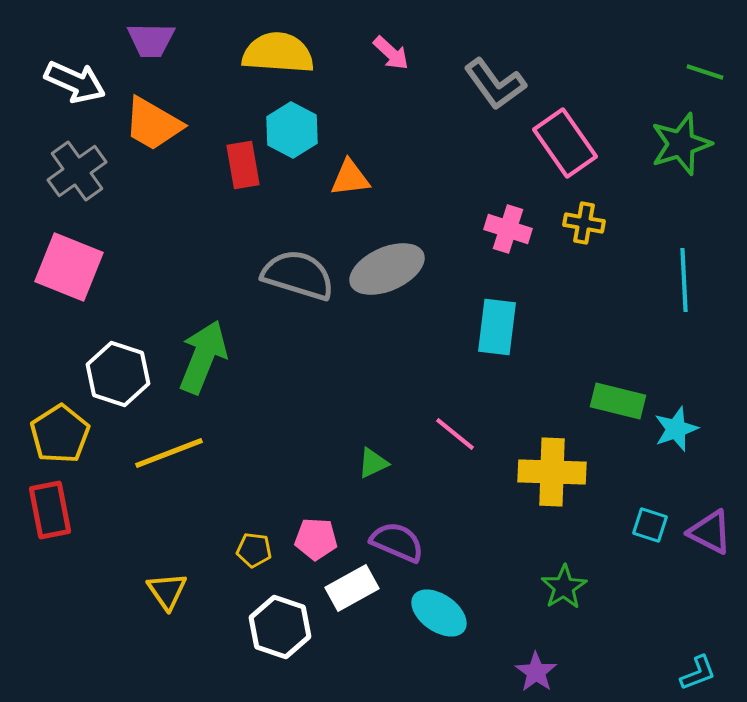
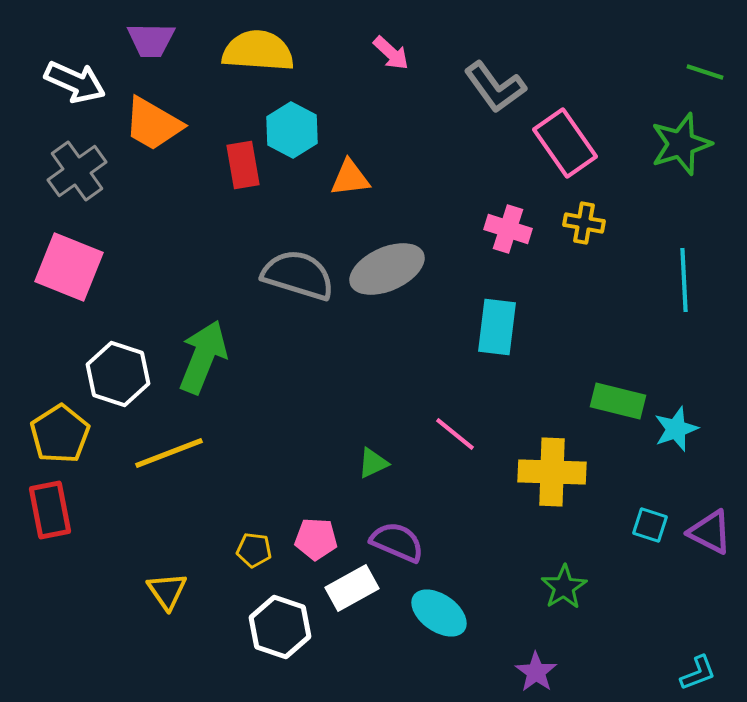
yellow semicircle at (278, 53): moved 20 px left, 2 px up
gray L-shape at (495, 84): moved 3 px down
